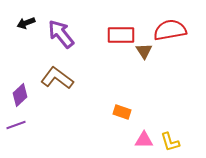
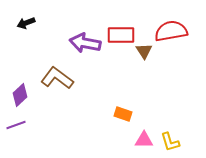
red semicircle: moved 1 px right, 1 px down
purple arrow: moved 24 px right, 9 px down; rotated 40 degrees counterclockwise
orange rectangle: moved 1 px right, 2 px down
